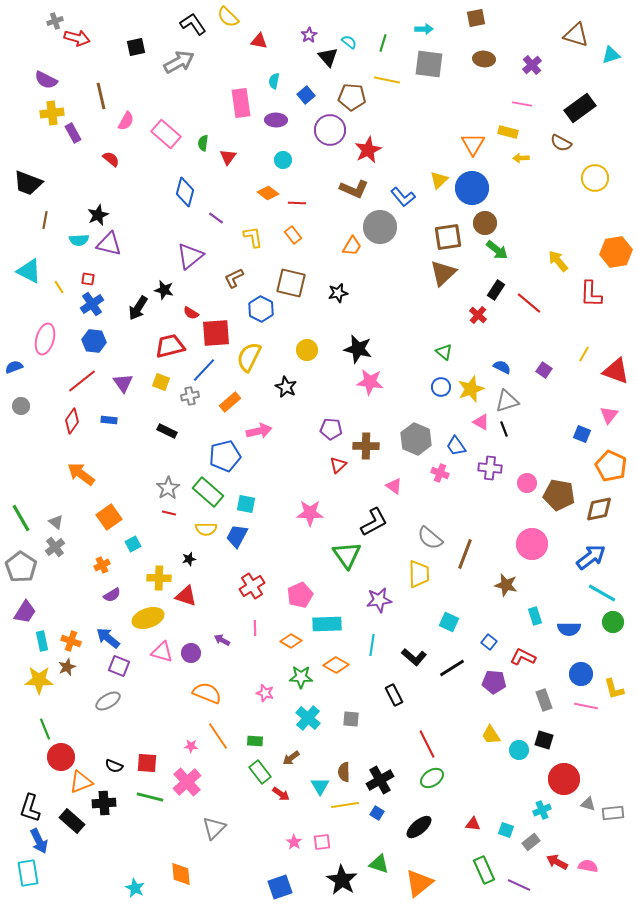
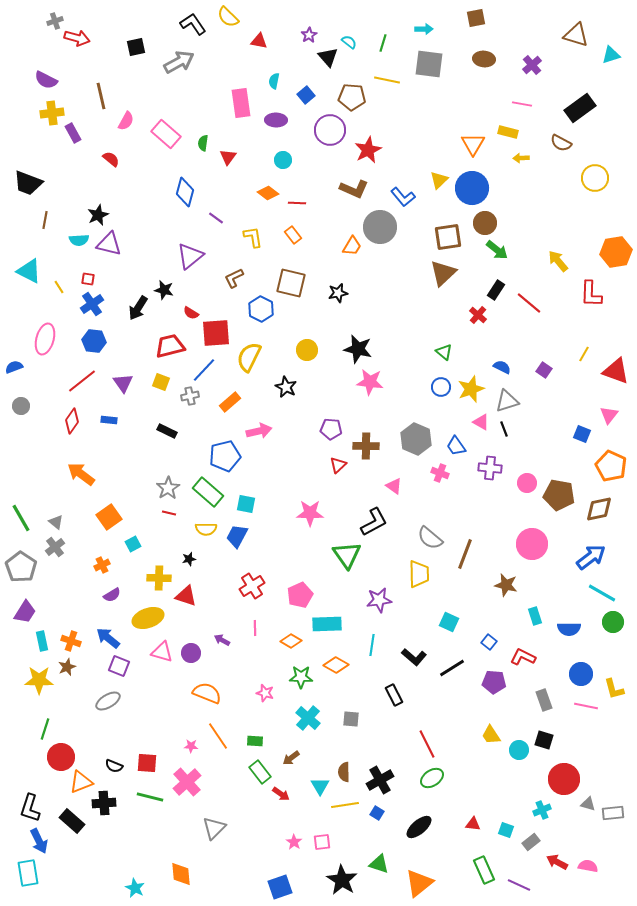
green line at (45, 729): rotated 40 degrees clockwise
